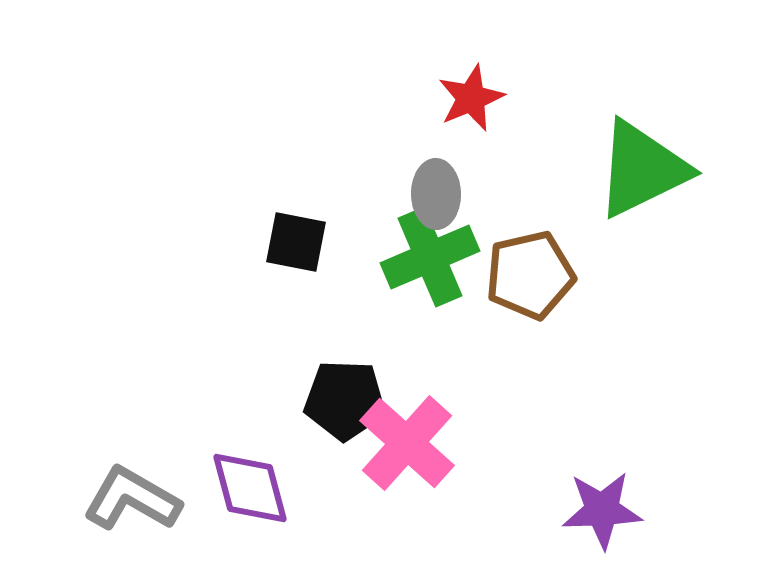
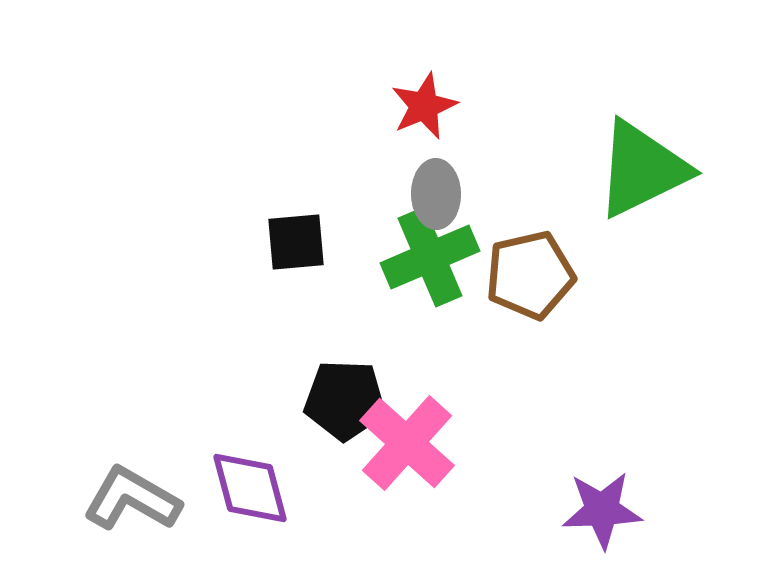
red star: moved 47 px left, 8 px down
black square: rotated 16 degrees counterclockwise
